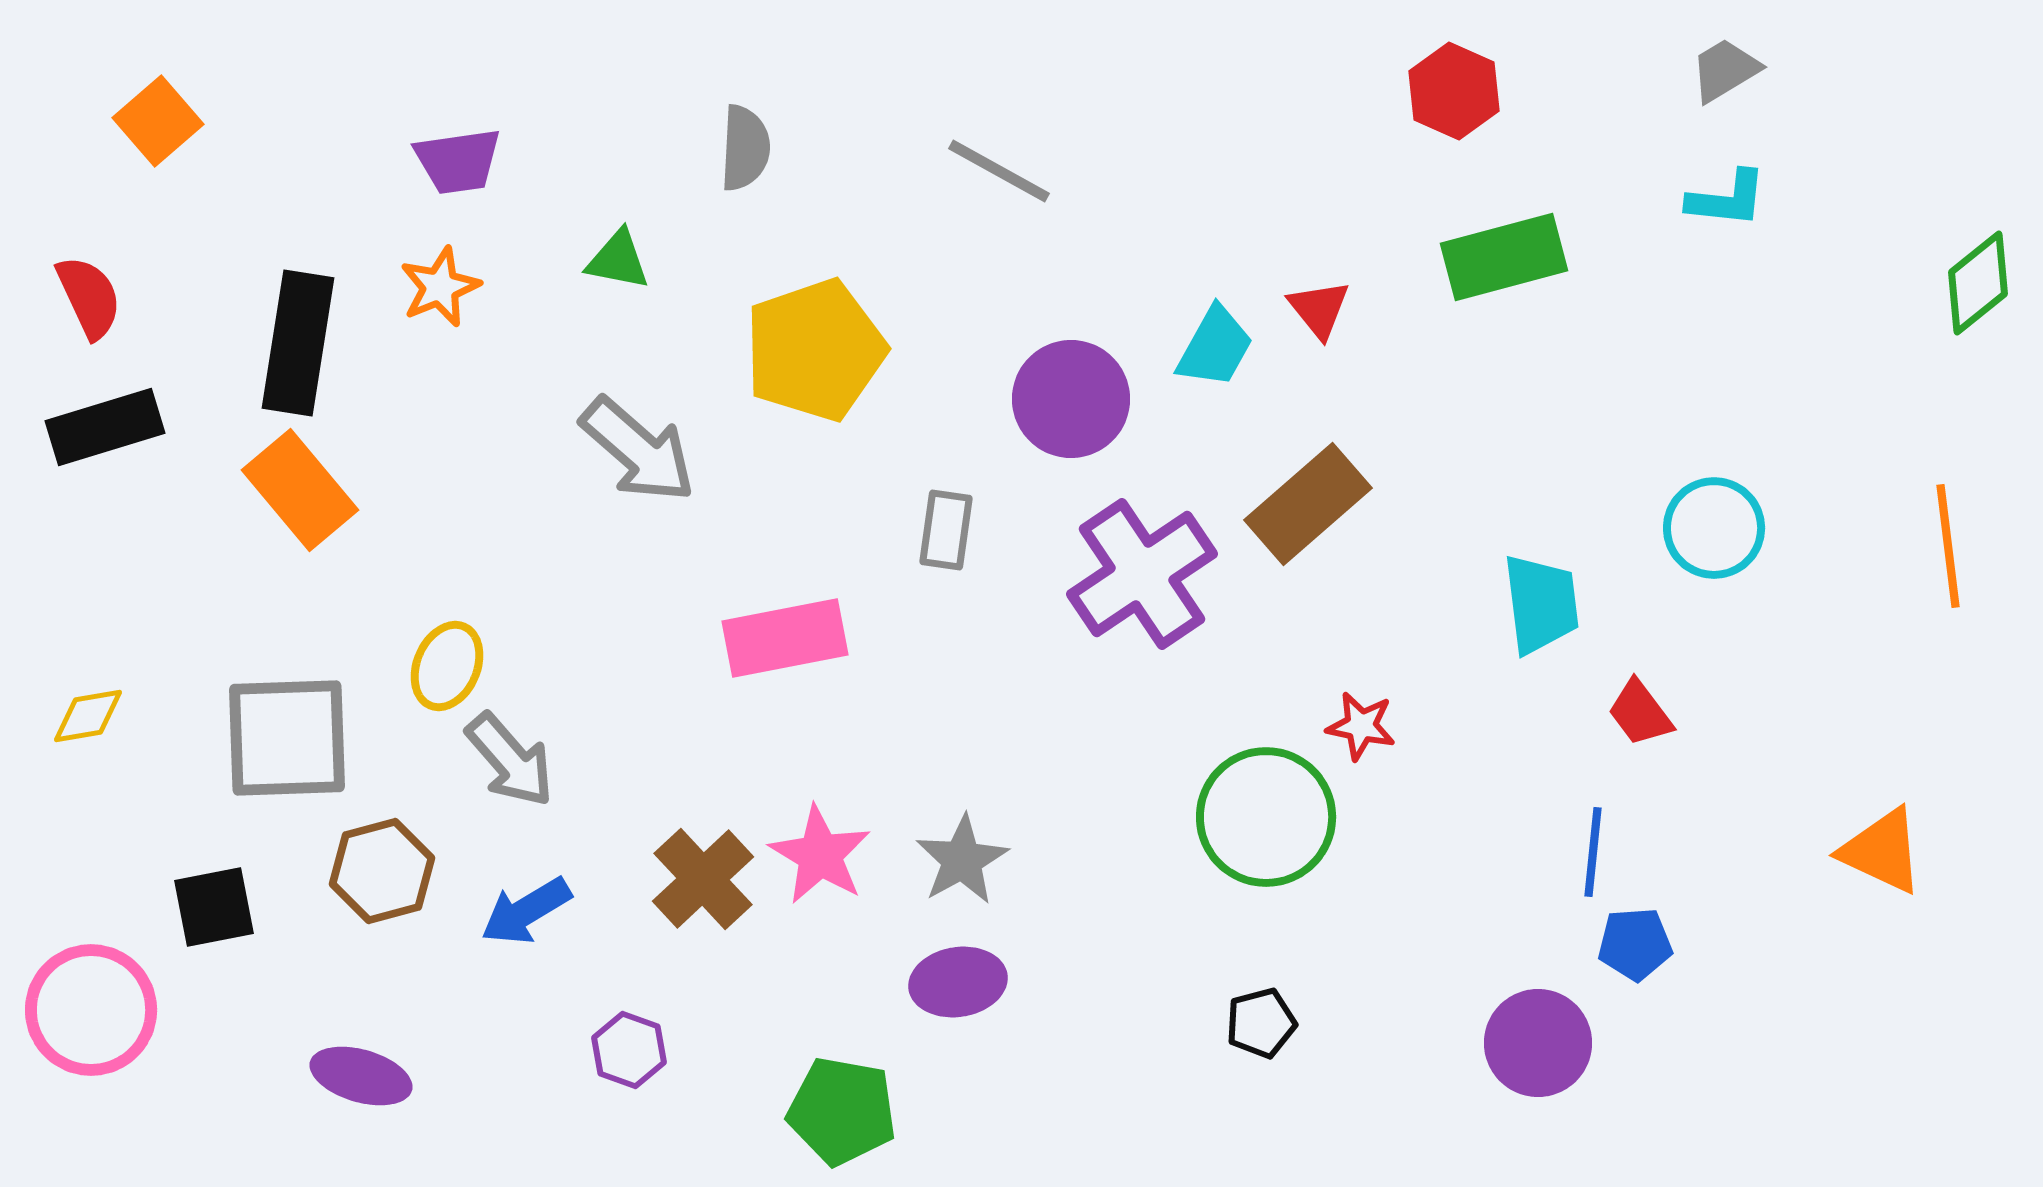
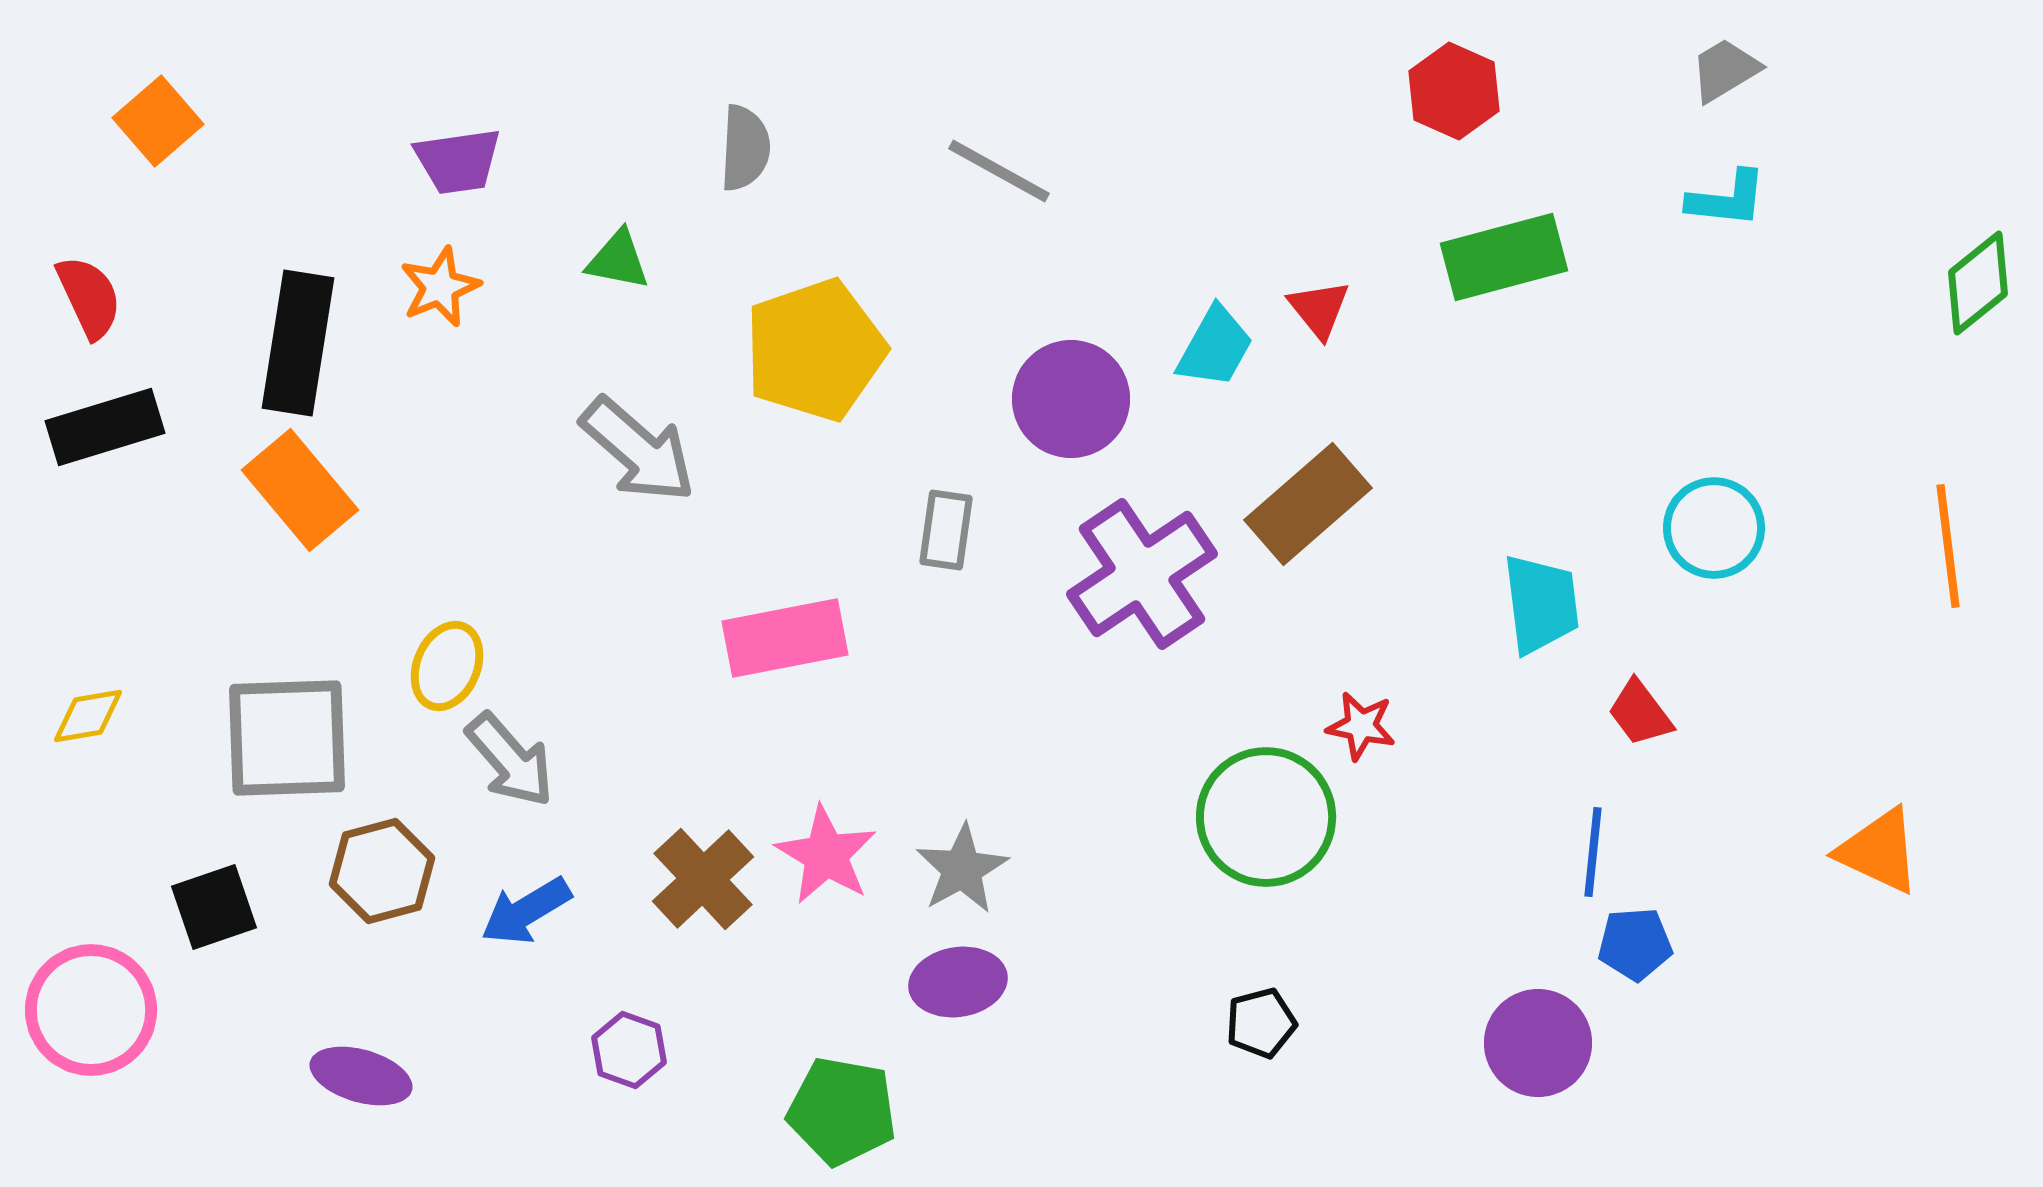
orange triangle at (1882, 851): moved 3 px left
pink star at (820, 855): moved 6 px right
gray star at (962, 860): moved 9 px down
black square at (214, 907): rotated 8 degrees counterclockwise
